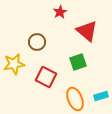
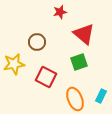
red star: rotated 16 degrees clockwise
red triangle: moved 3 px left, 3 px down
green square: moved 1 px right
cyan rectangle: rotated 48 degrees counterclockwise
